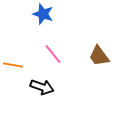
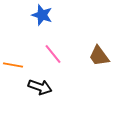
blue star: moved 1 px left, 1 px down
black arrow: moved 2 px left
